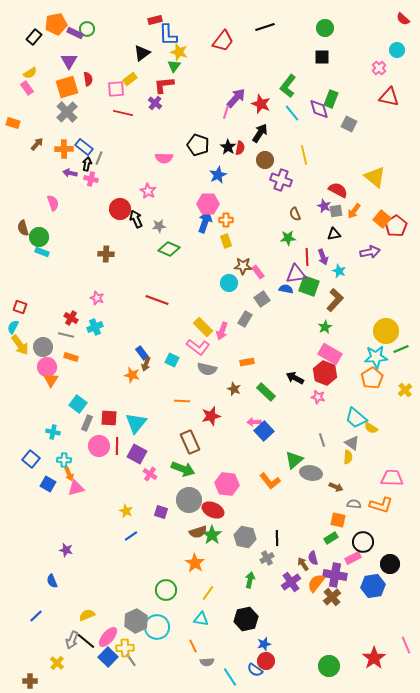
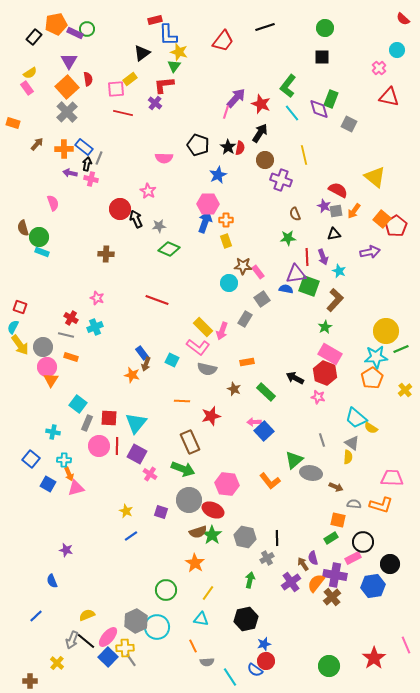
orange square at (67, 87): rotated 25 degrees counterclockwise
